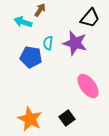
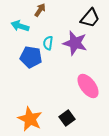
cyan arrow: moved 3 px left, 4 px down
